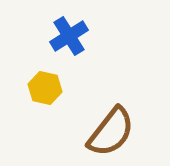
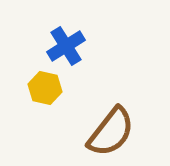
blue cross: moved 3 px left, 10 px down
